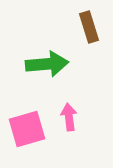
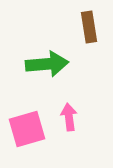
brown rectangle: rotated 8 degrees clockwise
